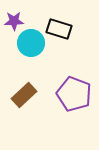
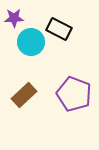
purple star: moved 3 px up
black rectangle: rotated 10 degrees clockwise
cyan circle: moved 1 px up
